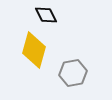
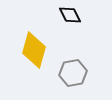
black diamond: moved 24 px right
